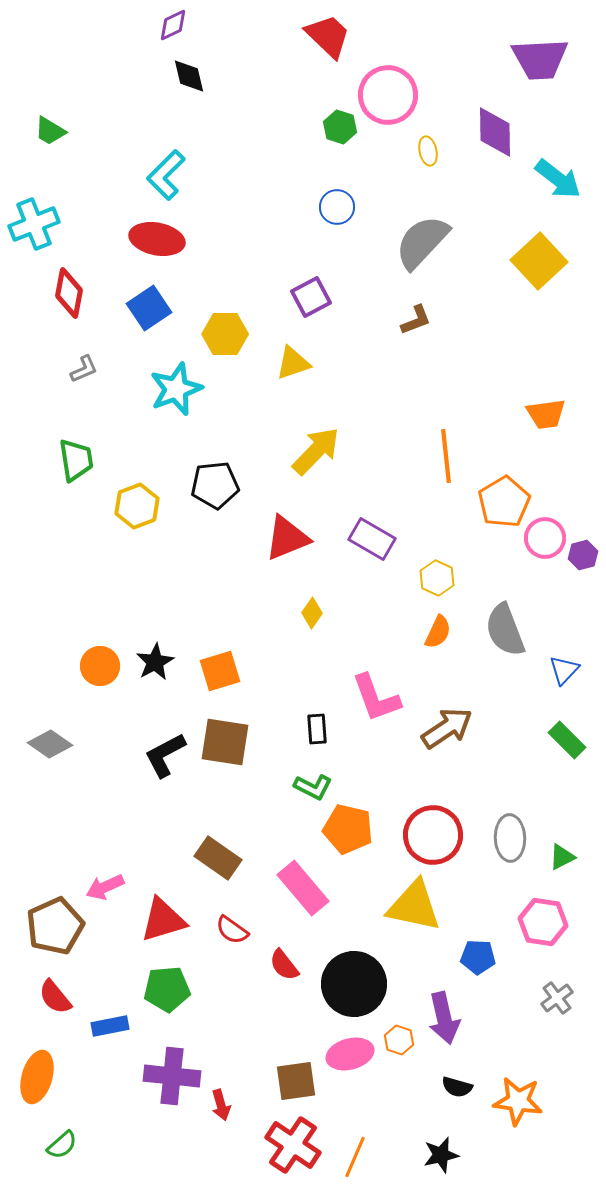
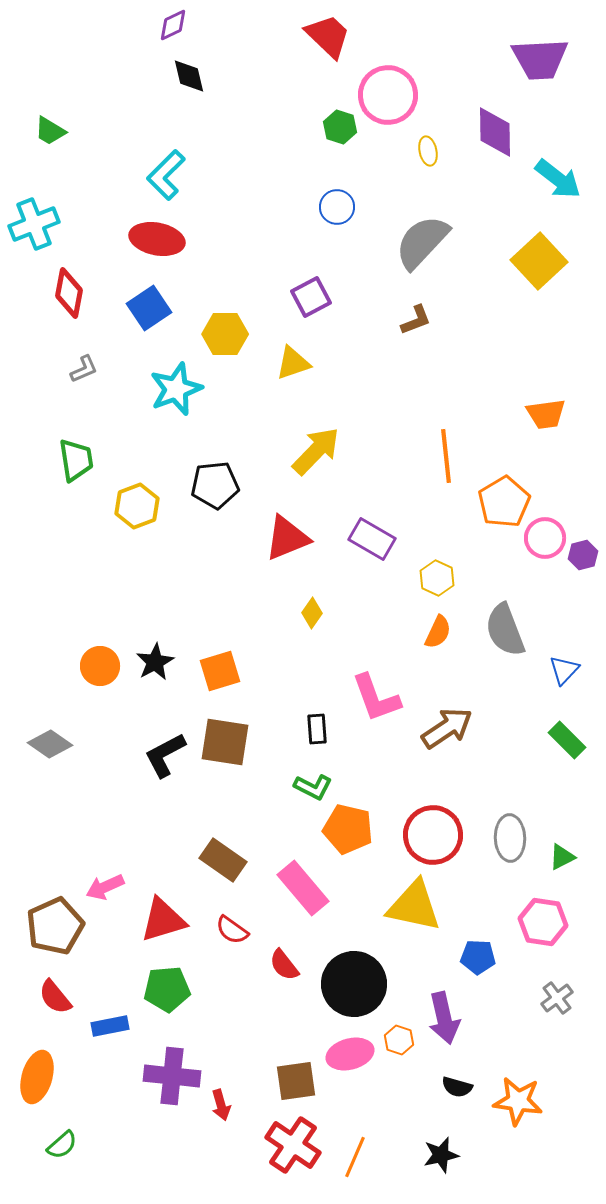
brown rectangle at (218, 858): moved 5 px right, 2 px down
